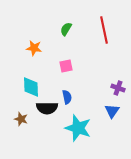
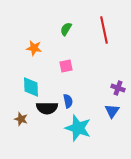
blue semicircle: moved 1 px right, 4 px down
